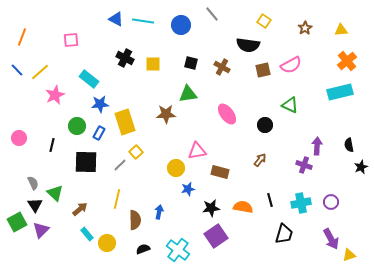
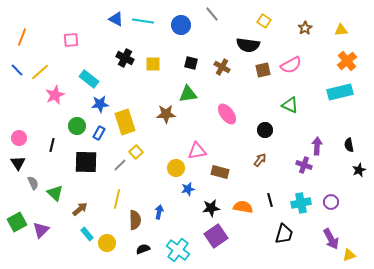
black circle at (265, 125): moved 5 px down
black star at (361, 167): moved 2 px left, 3 px down
black triangle at (35, 205): moved 17 px left, 42 px up
